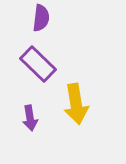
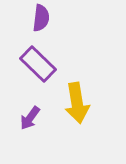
yellow arrow: moved 1 px right, 1 px up
purple arrow: rotated 45 degrees clockwise
